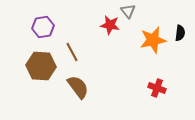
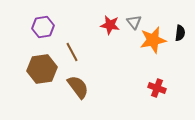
gray triangle: moved 6 px right, 11 px down
brown hexagon: moved 1 px right, 3 px down; rotated 12 degrees counterclockwise
